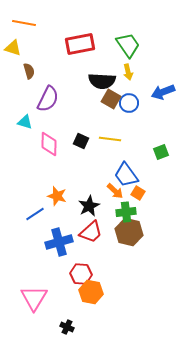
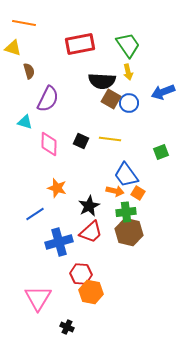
orange arrow: rotated 30 degrees counterclockwise
orange star: moved 8 px up
pink triangle: moved 4 px right
